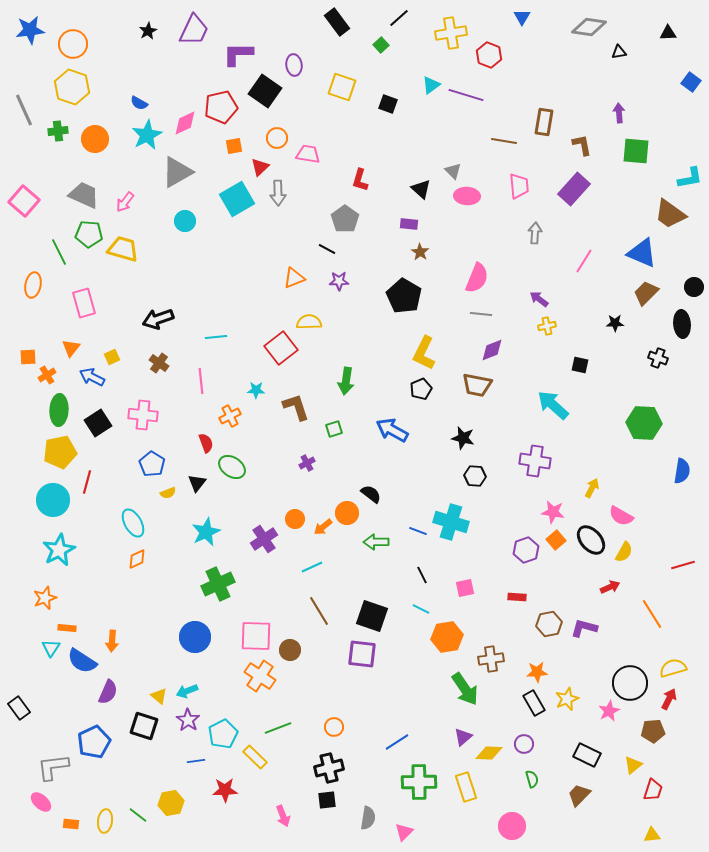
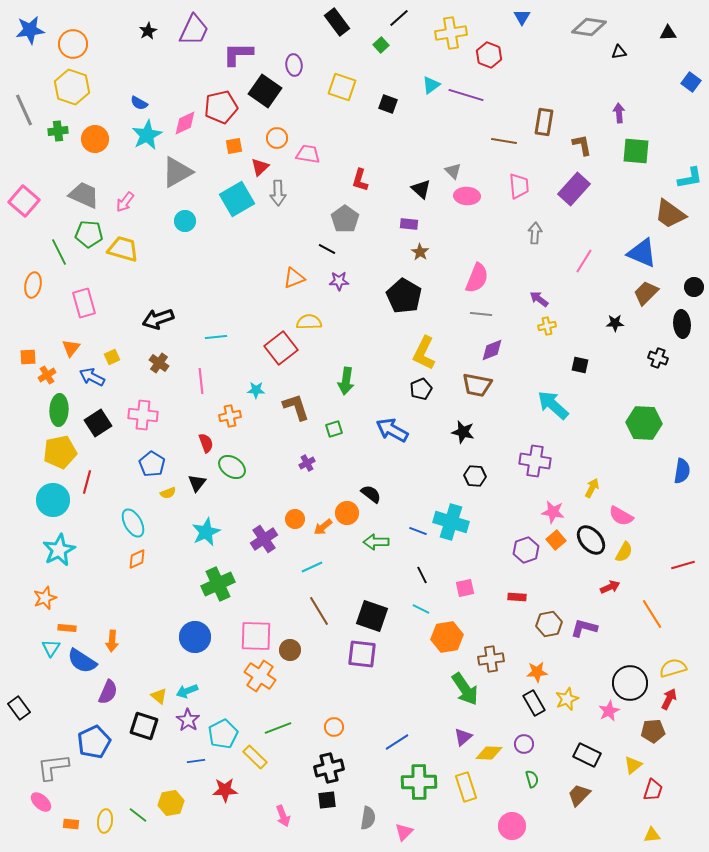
orange cross at (230, 416): rotated 15 degrees clockwise
black star at (463, 438): moved 6 px up
